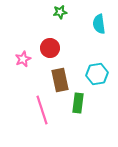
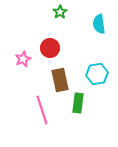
green star: rotated 24 degrees counterclockwise
